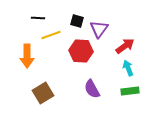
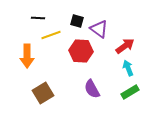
purple triangle: rotated 30 degrees counterclockwise
green rectangle: moved 1 px down; rotated 24 degrees counterclockwise
